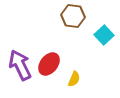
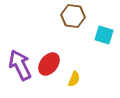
cyan square: rotated 30 degrees counterclockwise
